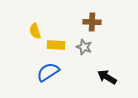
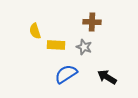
blue semicircle: moved 18 px right, 2 px down
